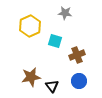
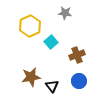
cyan square: moved 4 px left, 1 px down; rotated 32 degrees clockwise
